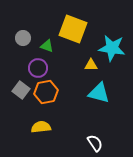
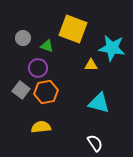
cyan triangle: moved 10 px down
